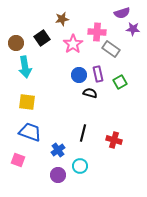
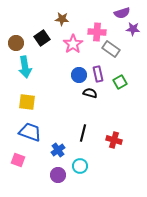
brown star: rotated 16 degrees clockwise
